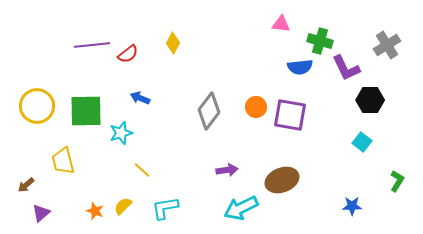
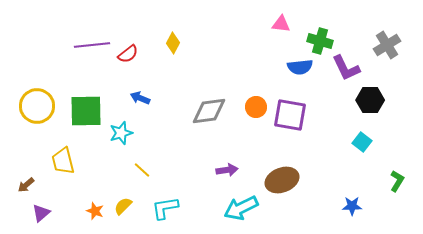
gray diamond: rotated 45 degrees clockwise
